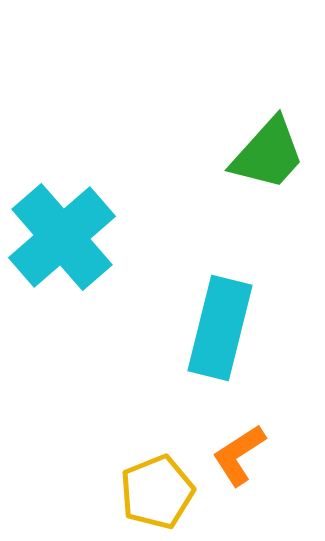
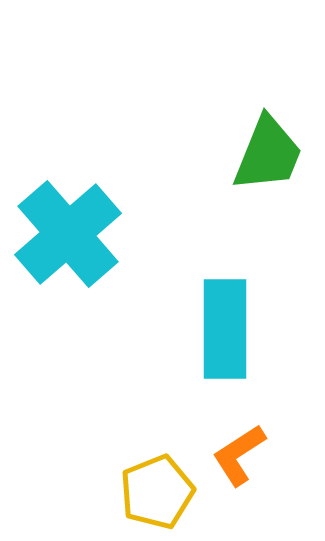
green trapezoid: rotated 20 degrees counterclockwise
cyan cross: moved 6 px right, 3 px up
cyan rectangle: moved 5 px right, 1 px down; rotated 14 degrees counterclockwise
